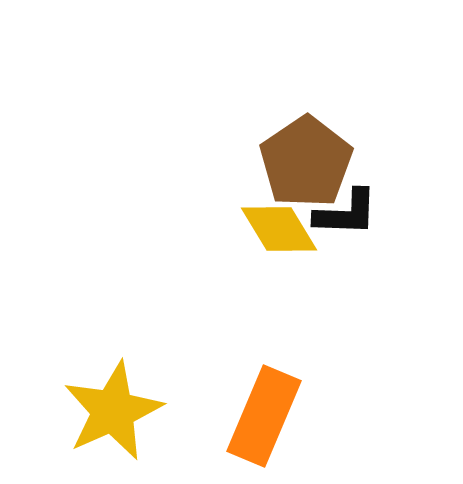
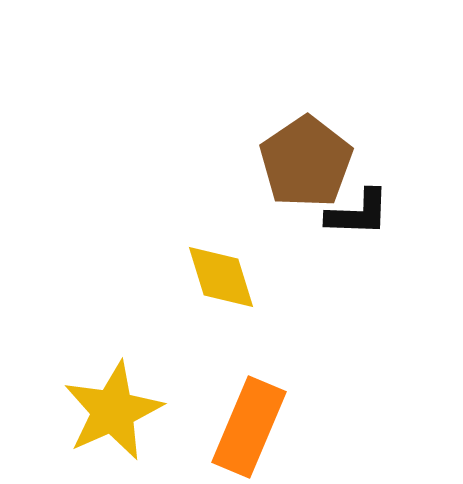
black L-shape: moved 12 px right
yellow diamond: moved 58 px left, 48 px down; rotated 14 degrees clockwise
orange rectangle: moved 15 px left, 11 px down
